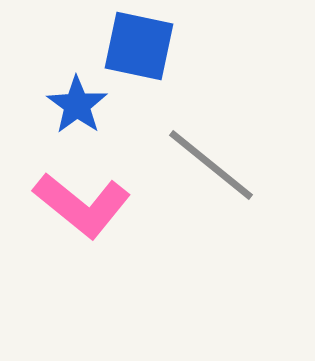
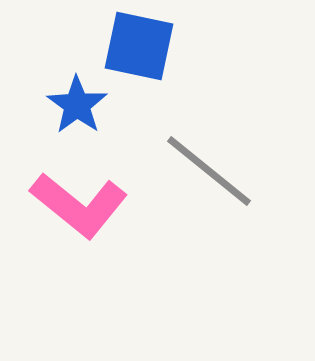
gray line: moved 2 px left, 6 px down
pink L-shape: moved 3 px left
